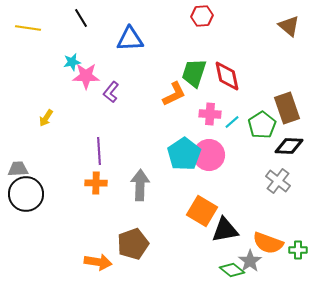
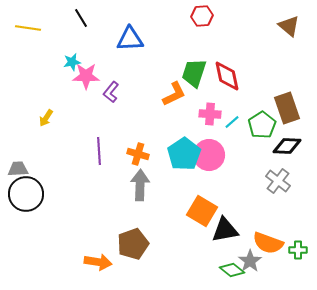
black diamond: moved 2 px left
orange cross: moved 42 px right, 29 px up; rotated 15 degrees clockwise
